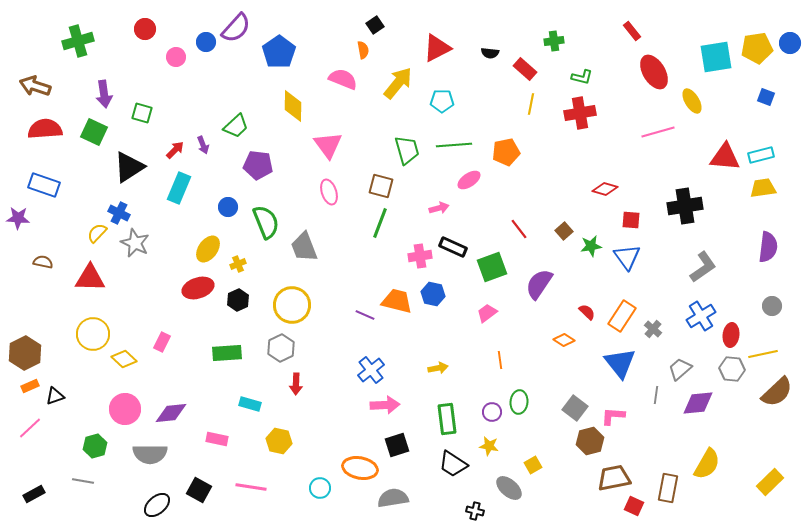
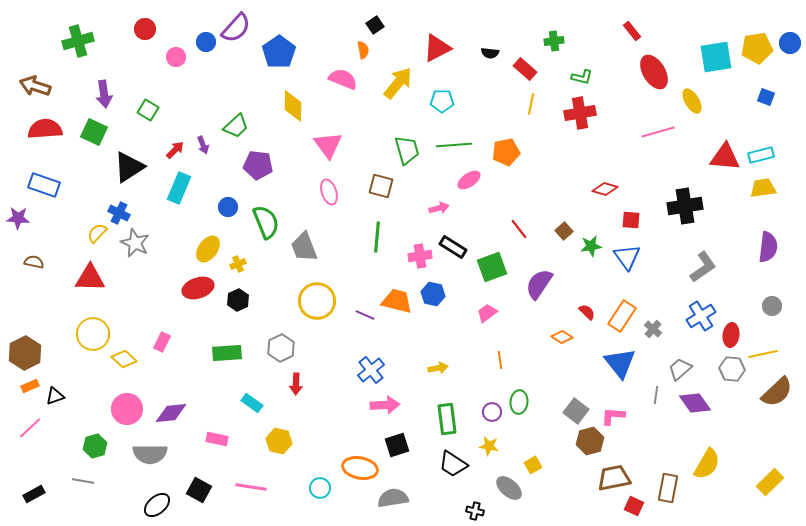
green square at (142, 113): moved 6 px right, 3 px up; rotated 15 degrees clockwise
green line at (380, 223): moved 3 px left, 14 px down; rotated 16 degrees counterclockwise
black rectangle at (453, 247): rotated 8 degrees clockwise
brown semicircle at (43, 262): moved 9 px left
yellow circle at (292, 305): moved 25 px right, 4 px up
orange diamond at (564, 340): moved 2 px left, 3 px up
purple diamond at (698, 403): moved 3 px left; rotated 60 degrees clockwise
cyan rectangle at (250, 404): moved 2 px right, 1 px up; rotated 20 degrees clockwise
gray square at (575, 408): moved 1 px right, 3 px down
pink circle at (125, 409): moved 2 px right
